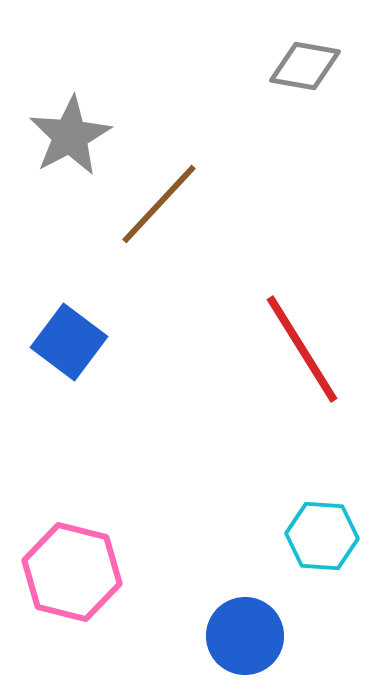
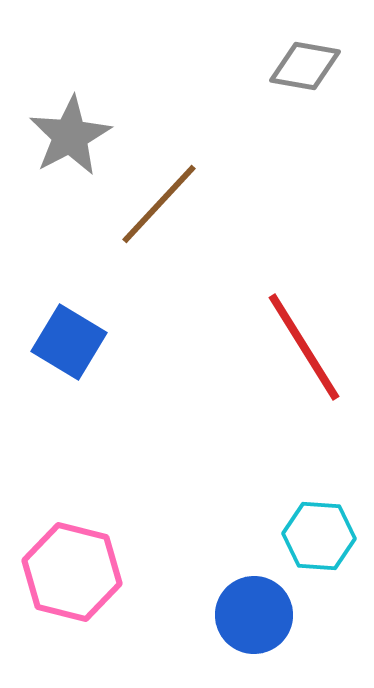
blue square: rotated 6 degrees counterclockwise
red line: moved 2 px right, 2 px up
cyan hexagon: moved 3 px left
blue circle: moved 9 px right, 21 px up
